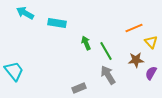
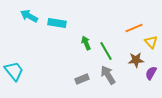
cyan arrow: moved 4 px right, 3 px down
gray rectangle: moved 3 px right, 9 px up
